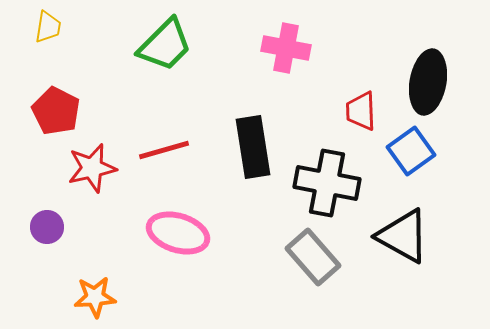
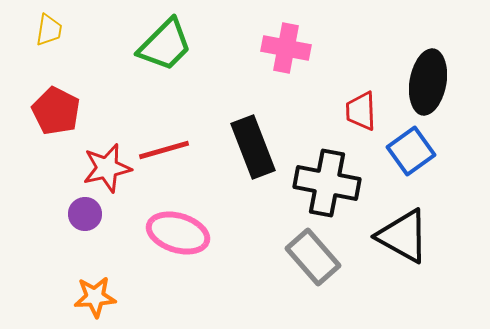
yellow trapezoid: moved 1 px right, 3 px down
black rectangle: rotated 12 degrees counterclockwise
red star: moved 15 px right
purple circle: moved 38 px right, 13 px up
